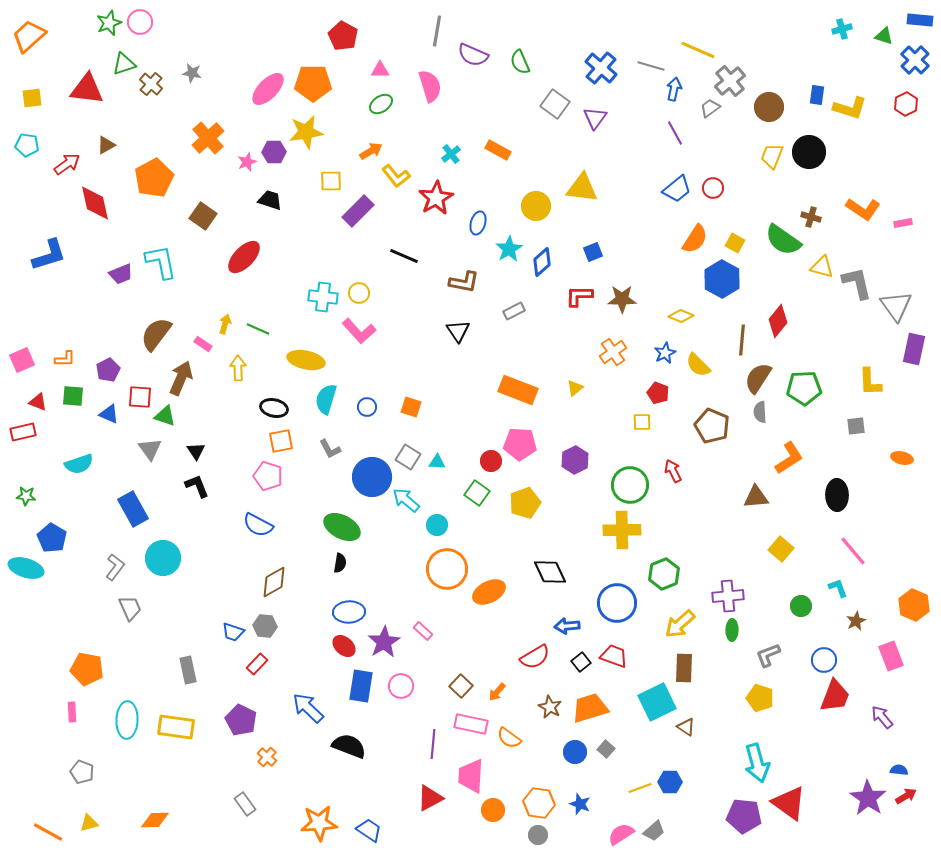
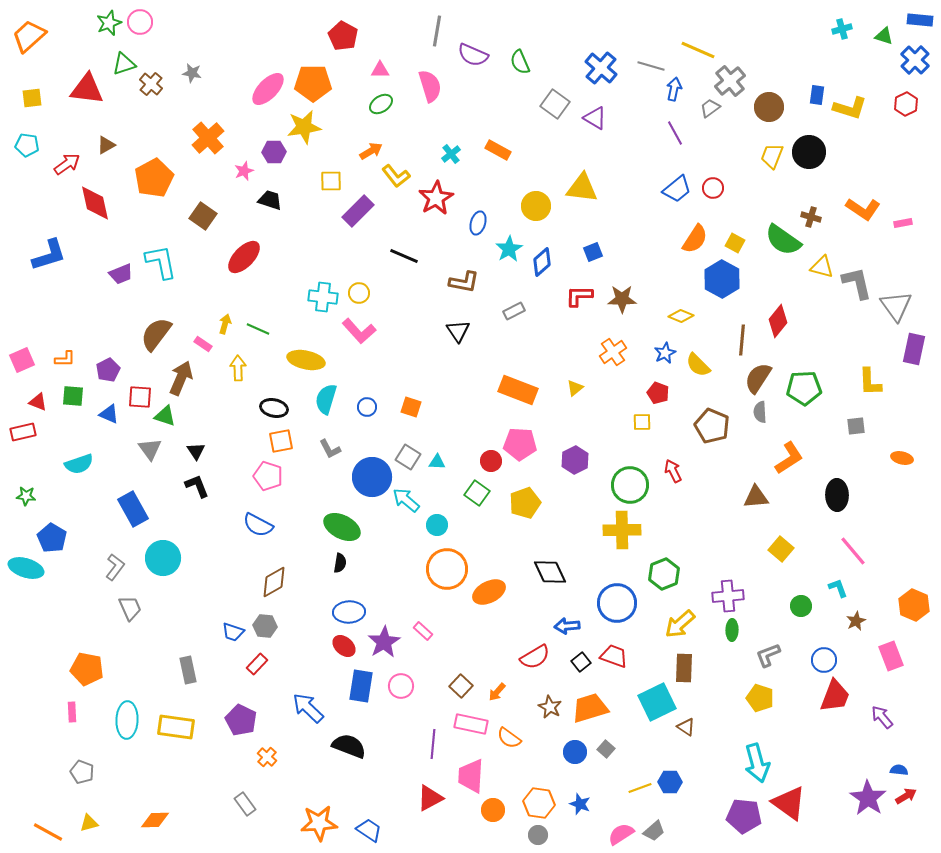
purple triangle at (595, 118): rotated 35 degrees counterclockwise
yellow star at (306, 132): moved 2 px left, 5 px up
pink star at (247, 162): moved 3 px left, 9 px down
